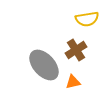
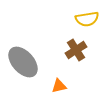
gray ellipse: moved 21 px left, 3 px up
orange triangle: moved 14 px left, 4 px down
